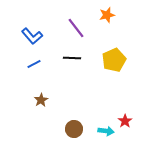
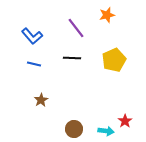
blue line: rotated 40 degrees clockwise
